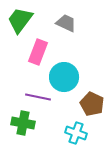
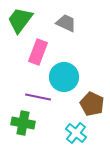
cyan cross: rotated 20 degrees clockwise
